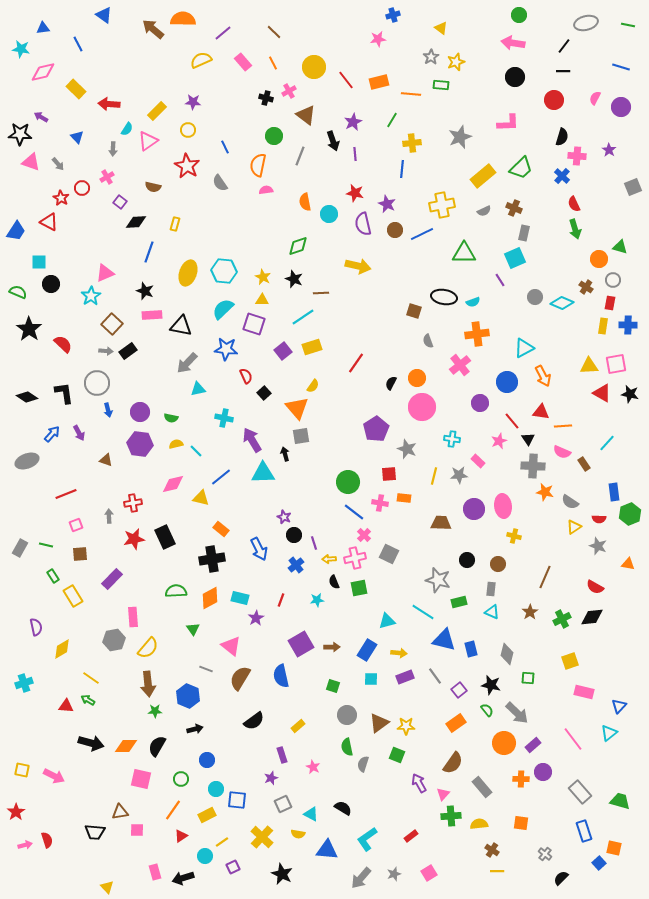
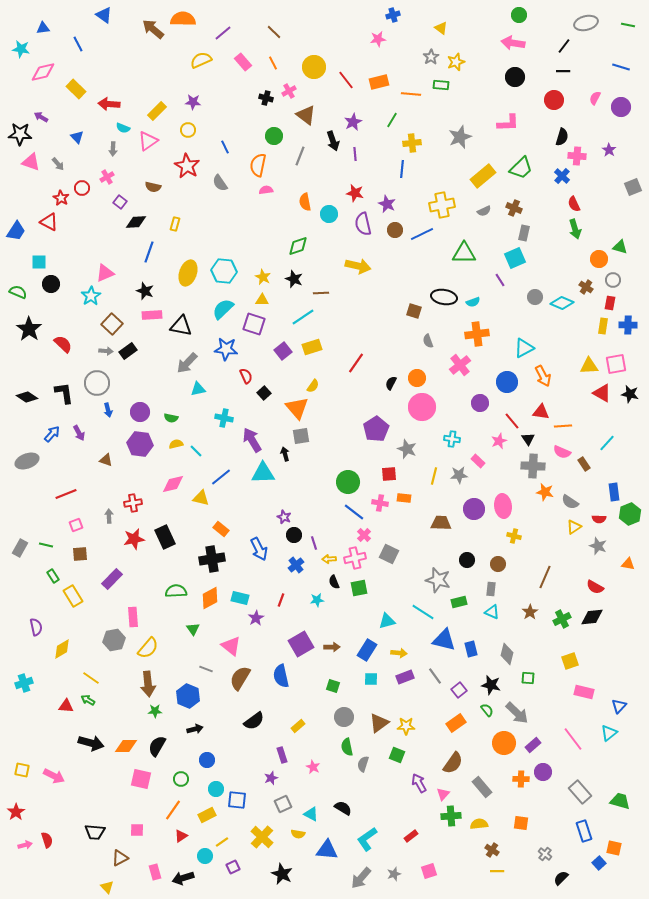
cyan semicircle at (127, 129): moved 4 px left, 1 px up; rotated 80 degrees clockwise
gray circle at (347, 715): moved 3 px left, 2 px down
brown triangle at (120, 812): moved 46 px down; rotated 18 degrees counterclockwise
pink square at (429, 873): moved 2 px up; rotated 14 degrees clockwise
